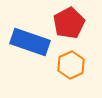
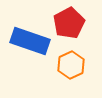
blue rectangle: moved 1 px up
